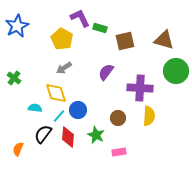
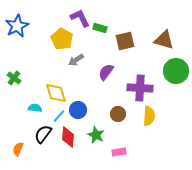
gray arrow: moved 12 px right, 8 px up
brown circle: moved 4 px up
